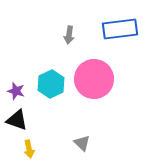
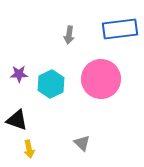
pink circle: moved 7 px right
purple star: moved 3 px right, 17 px up; rotated 18 degrees counterclockwise
